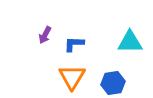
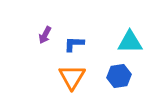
blue hexagon: moved 6 px right, 7 px up
